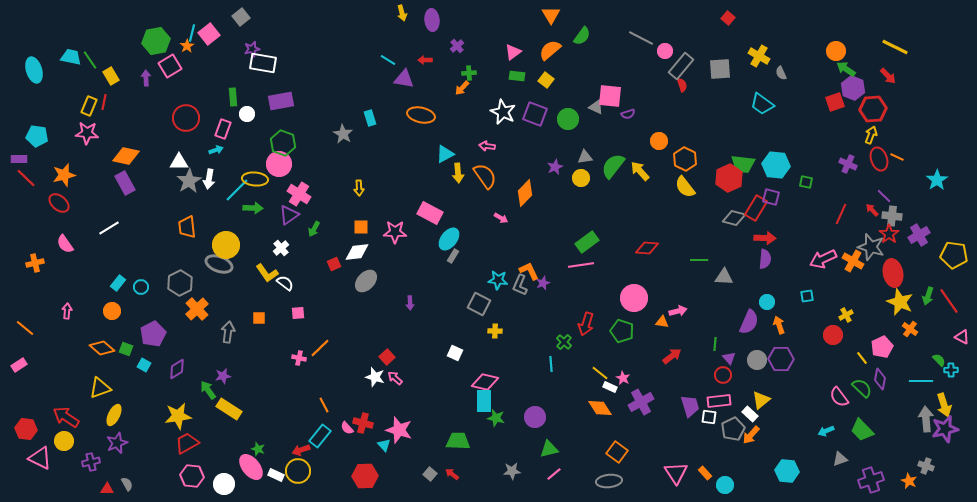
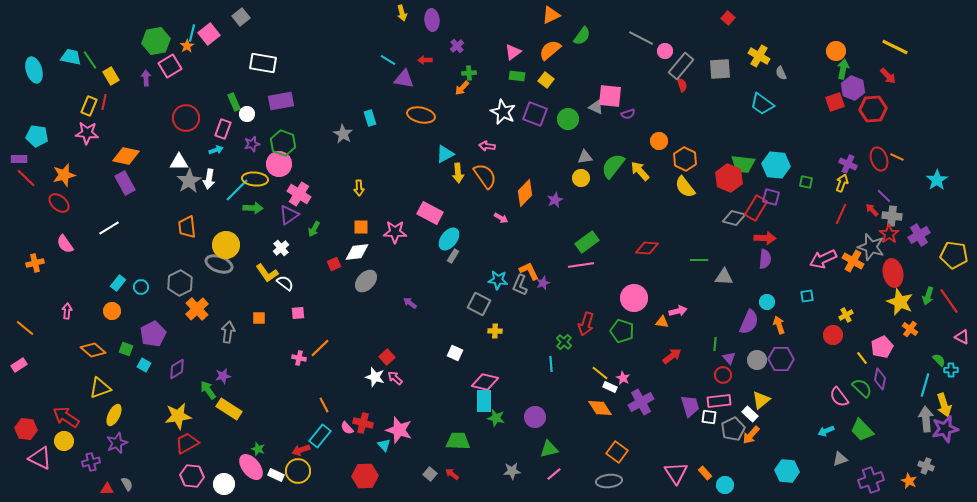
orange triangle at (551, 15): rotated 36 degrees clockwise
purple star at (252, 49): moved 95 px down
green arrow at (846, 69): moved 3 px left; rotated 66 degrees clockwise
green rectangle at (233, 97): moved 1 px right, 5 px down; rotated 18 degrees counterclockwise
yellow arrow at (871, 135): moved 29 px left, 48 px down
purple star at (555, 167): moved 33 px down
red hexagon at (729, 178): rotated 12 degrees counterclockwise
purple arrow at (410, 303): rotated 128 degrees clockwise
orange diamond at (102, 348): moved 9 px left, 2 px down
cyan line at (921, 381): moved 4 px right, 4 px down; rotated 75 degrees counterclockwise
